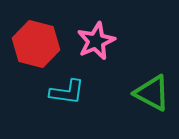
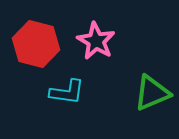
pink star: rotated 18 degrees counterclockwise
green triangle: rotated 51 degrees counterclockwise
